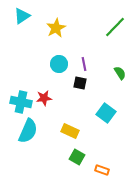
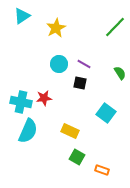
purple line: rotated 48 degrees counterclockwise
